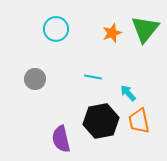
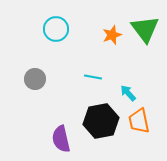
green triangle: rotated 16 degrees counterclockwise
orange star: moved 2 px down
